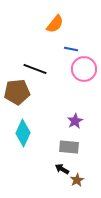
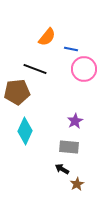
orange semicircle: moved 8 px left, 13 px down
cyan diamond: moved 2 px right, 2 px up
brown star: moved 4 px down
